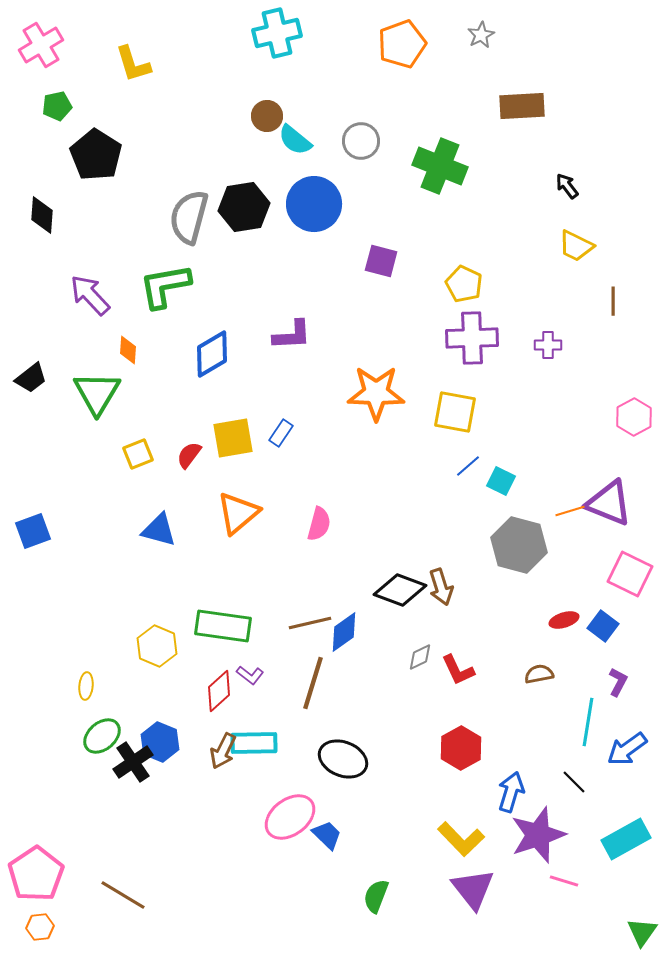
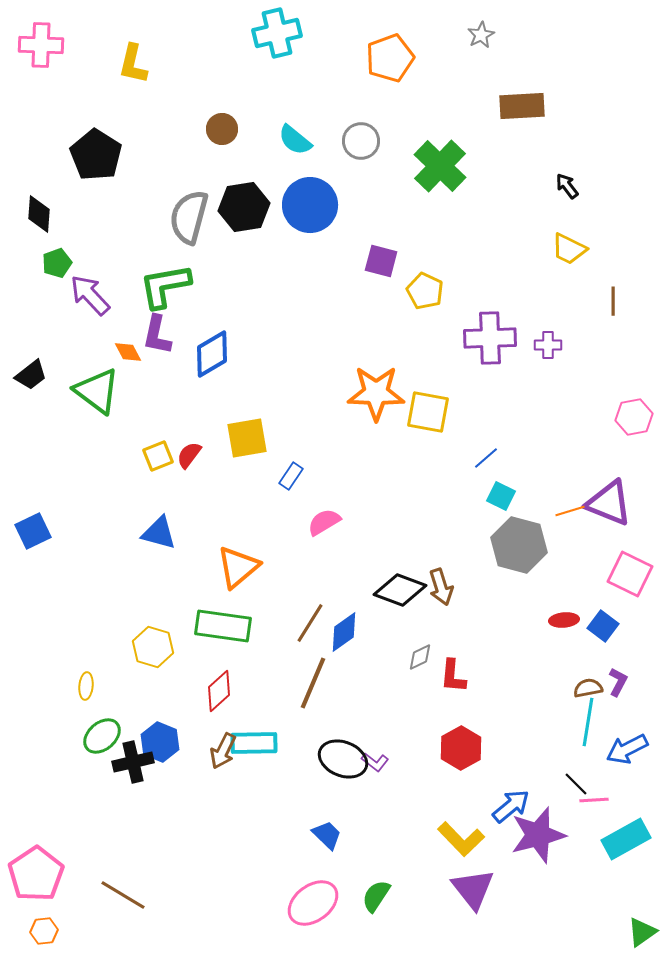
orange pentagon at (402, 44): moved 12 px left, 14 px down
pink cross at (41, 45): rotated 33 degrees clockwise
yellow L-shape at (133, 64): rotated 30 degrees clockwise
green pentagon at (57, 106): moved 157 px down; rotated 8 degrees counterclockwise
brown circle at (267, 116): moved 45 px left, 13 px down
green cross at (440, 166): rotated 22 degrees clockwise
blue circle at (314, 204): moved 4 px left, 1 px down
black diamond at (42, 215): moved 3 px left, 1 px up
yellow trapezoid at (576, 246): moved 7 px left, 3 px down
yellow pentagon at (464, 284): moved 39 px left, 7 px down
purple L-shape at (292, 335): moved 135 px left; rotated 105 degrees clockwise
purple cross at (472, 338): moved 18 px right
orange diamond at (128, 350): moved 2 px down; rotated 32 degrees counterclockwise
black trapezoid at (31, 378): moved 3 px up
green triangle at (97, 393): moved 2 px up; rotated 24 degrees counterclockwise
yellow square at (455, 412): moved 27 px left
pink hexagon at (634, 417): rotated 18 degrees clockwise
blue rectangle at (281, 433): moved 10 px right, 43 px down
yellow square at (233, 438): moved 14 px right
yellow square at (138, 454): moved 20 px right, 2 px down
blue line at (468, 466): moved 18 px right, 8 px up
cyan square at (501, 481): moved 15 px down
orange triangle at (238, 513): moved 54 px down
pink semicircle at (319, 524): moved 5 px right, 2 px up; rotated 136 degrees counterclockwise
blue triangle at (159, 530): moved 3 px down
blue square at (33, 531): rotated 6 degrees counterclockwise
red ellipse at (564, 620): rotated 12 degrees clockwise
brown line at (310, 623): rotated 45 degrees counterclockwise
yellow hexagon at (157, 646): moved 4 px left, 1 px down; rotated 6 degrees counterclockwise
red L-shape at (458, 670): moved 5 px left, 6 px down; rotated 30 degrees clockwise
brown semicircle at (539, 674): moved 49 px right, 14 px down
purple L-shape at (250, 675): moved 125 px right, 87 px down
brown line at (313, 683): rotated 6 degrees clockwise
blue arrow at (627, 749): rotated 9 degrees clockwise
black cross at (133, 762): rotated 21 degrees clockwise
black line at (574, 782): moved 2 px right, 2 px down
blue arrow at (511, 792): moved 14 px down; rotated 33 degrees clockwise
pink ellipse at (290, 817): moved 23 px right, 86 px down
purple star at (538, 835): rotated 4 degrees clockwise
pink line at (564, 881): moved 30 px right, 81 px up; rotated 20 degrees counterclockwise
green semicircle at (376, 896): rotated 12 degrees clockwise
orange hexagon at (40, 927): moved 4 px right, 4 px down
green triangle at (642, 932): rotated 20 degrees clockwise
